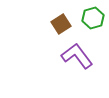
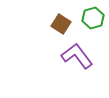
brown square: rotated 24 degrees counterclockwise
